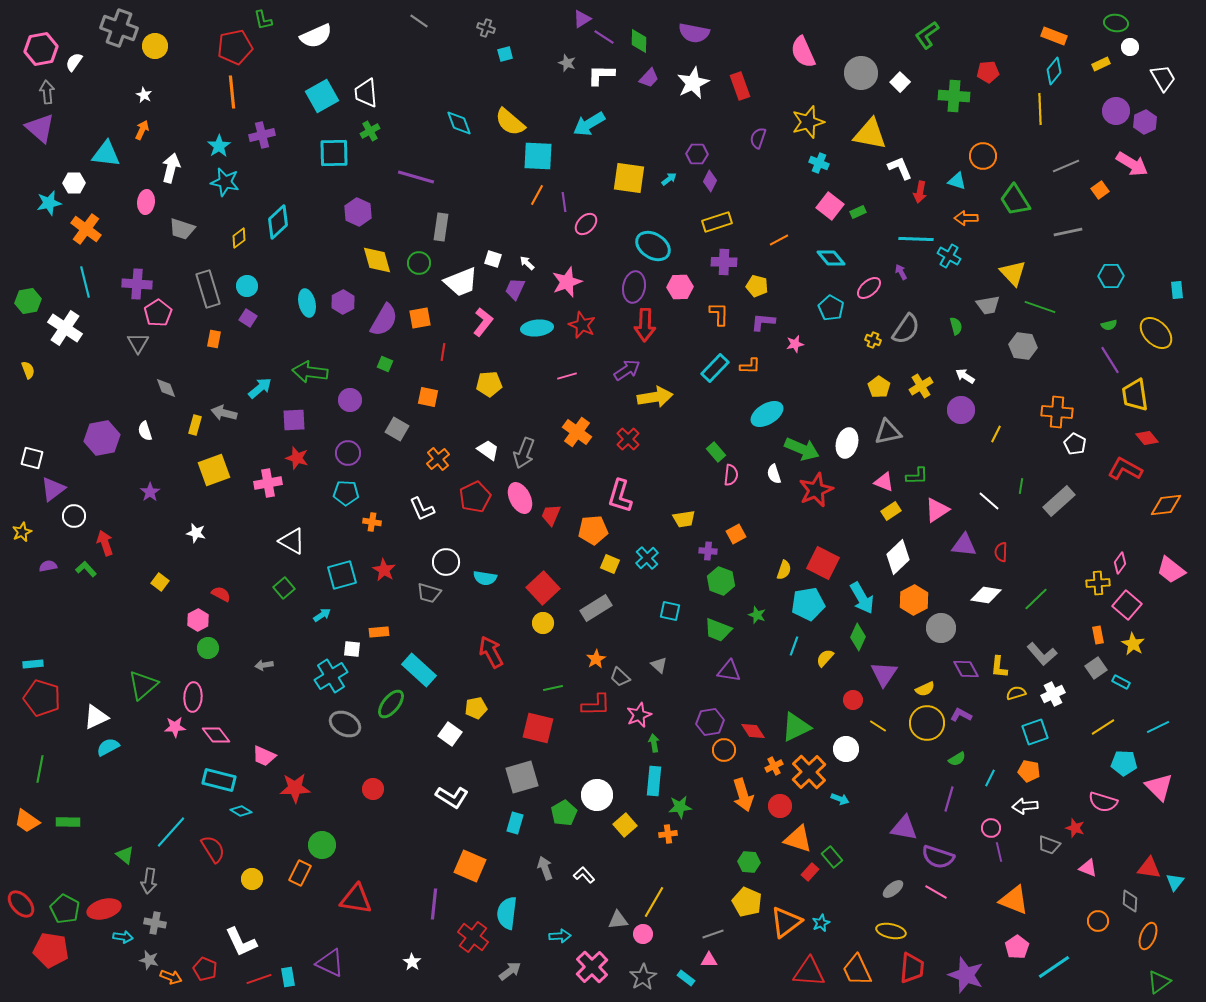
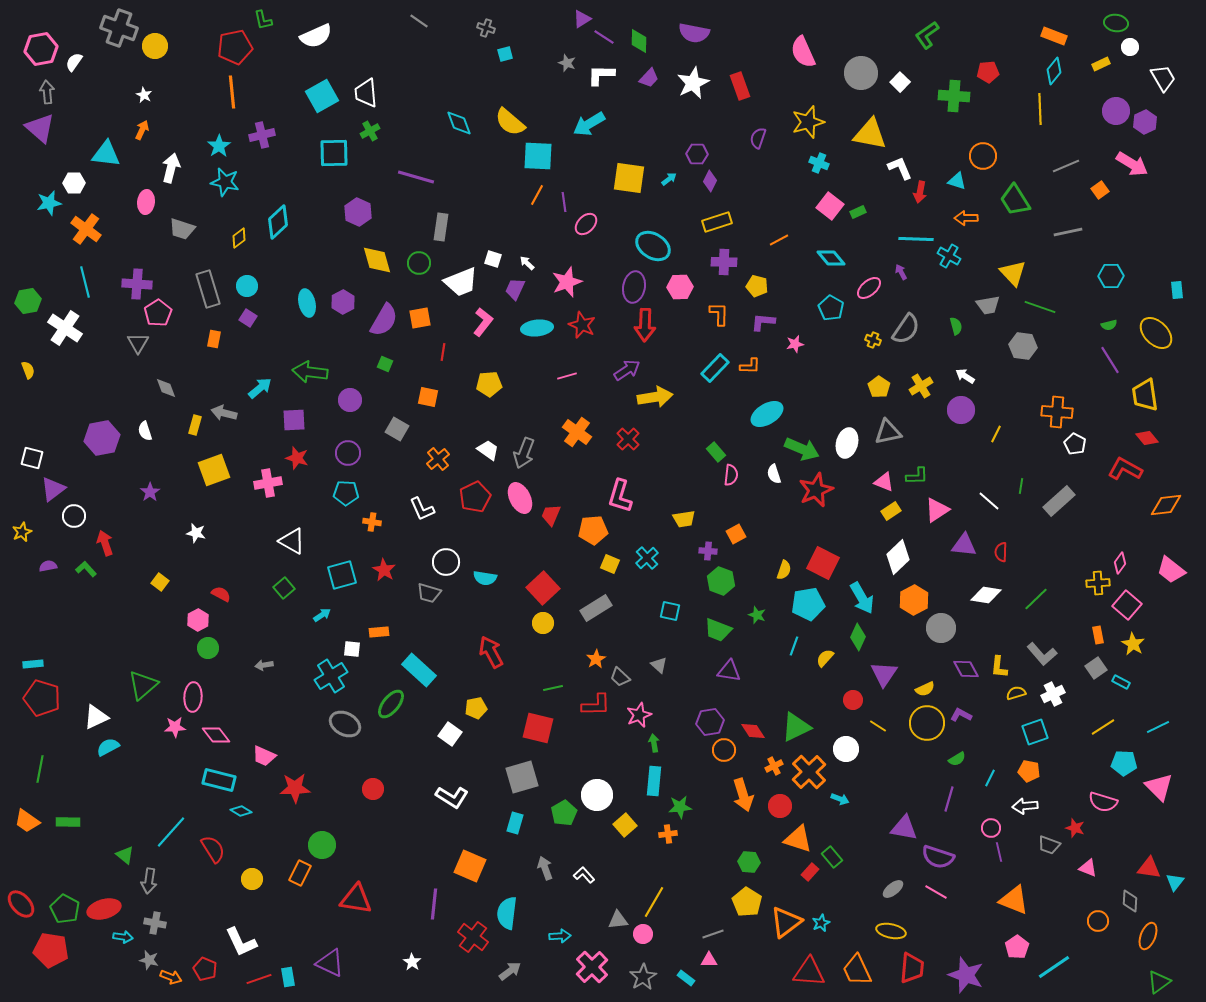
yellow trapezoid at (1135, 395): moved 10 px right
yellow pentagon at (747, 902): rotated 8 degrees clockwise
